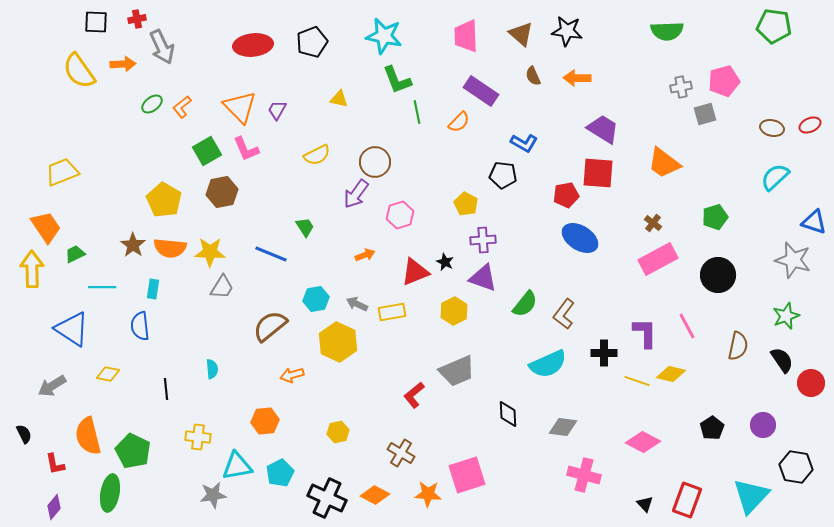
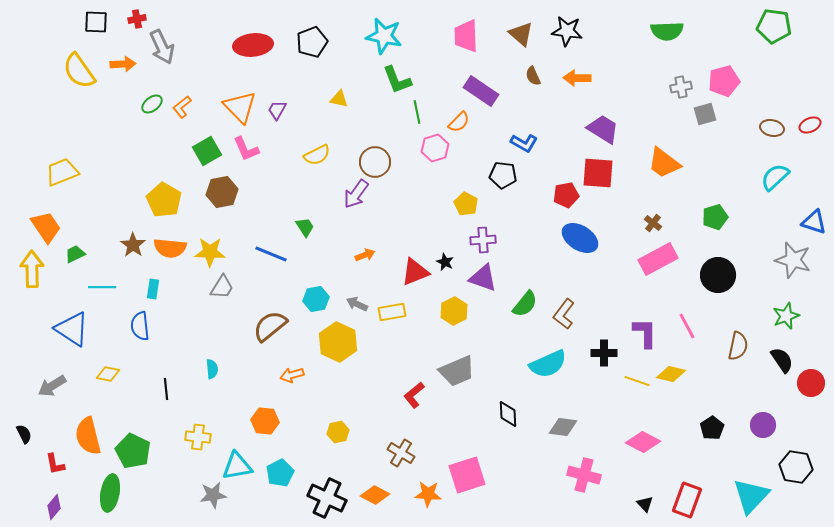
pink hexagon at (400, 215): moved 35 px right, 67 px up
orange hexagon at (265, 421): rotated 12 degrees clockwise
